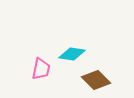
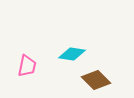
pink trapezoid: moved 14 px left, 3 px up
